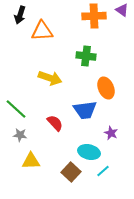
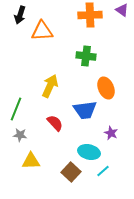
orange cross: moved 4 px left, 1 px up
yellow arrow: moved 8 px down; rotated 85 degrees counterclockwise
green line: rotated 70 degrees clockwise
